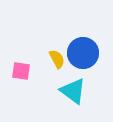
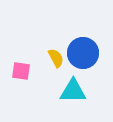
yellow semicircle: moved 1 px left, 1 px up
cyan triangle: rotated 36 degrees counterclockwise
